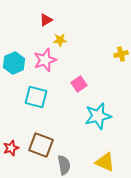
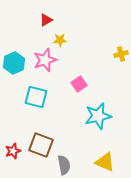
red star: moved 2 px right, 3 px down
